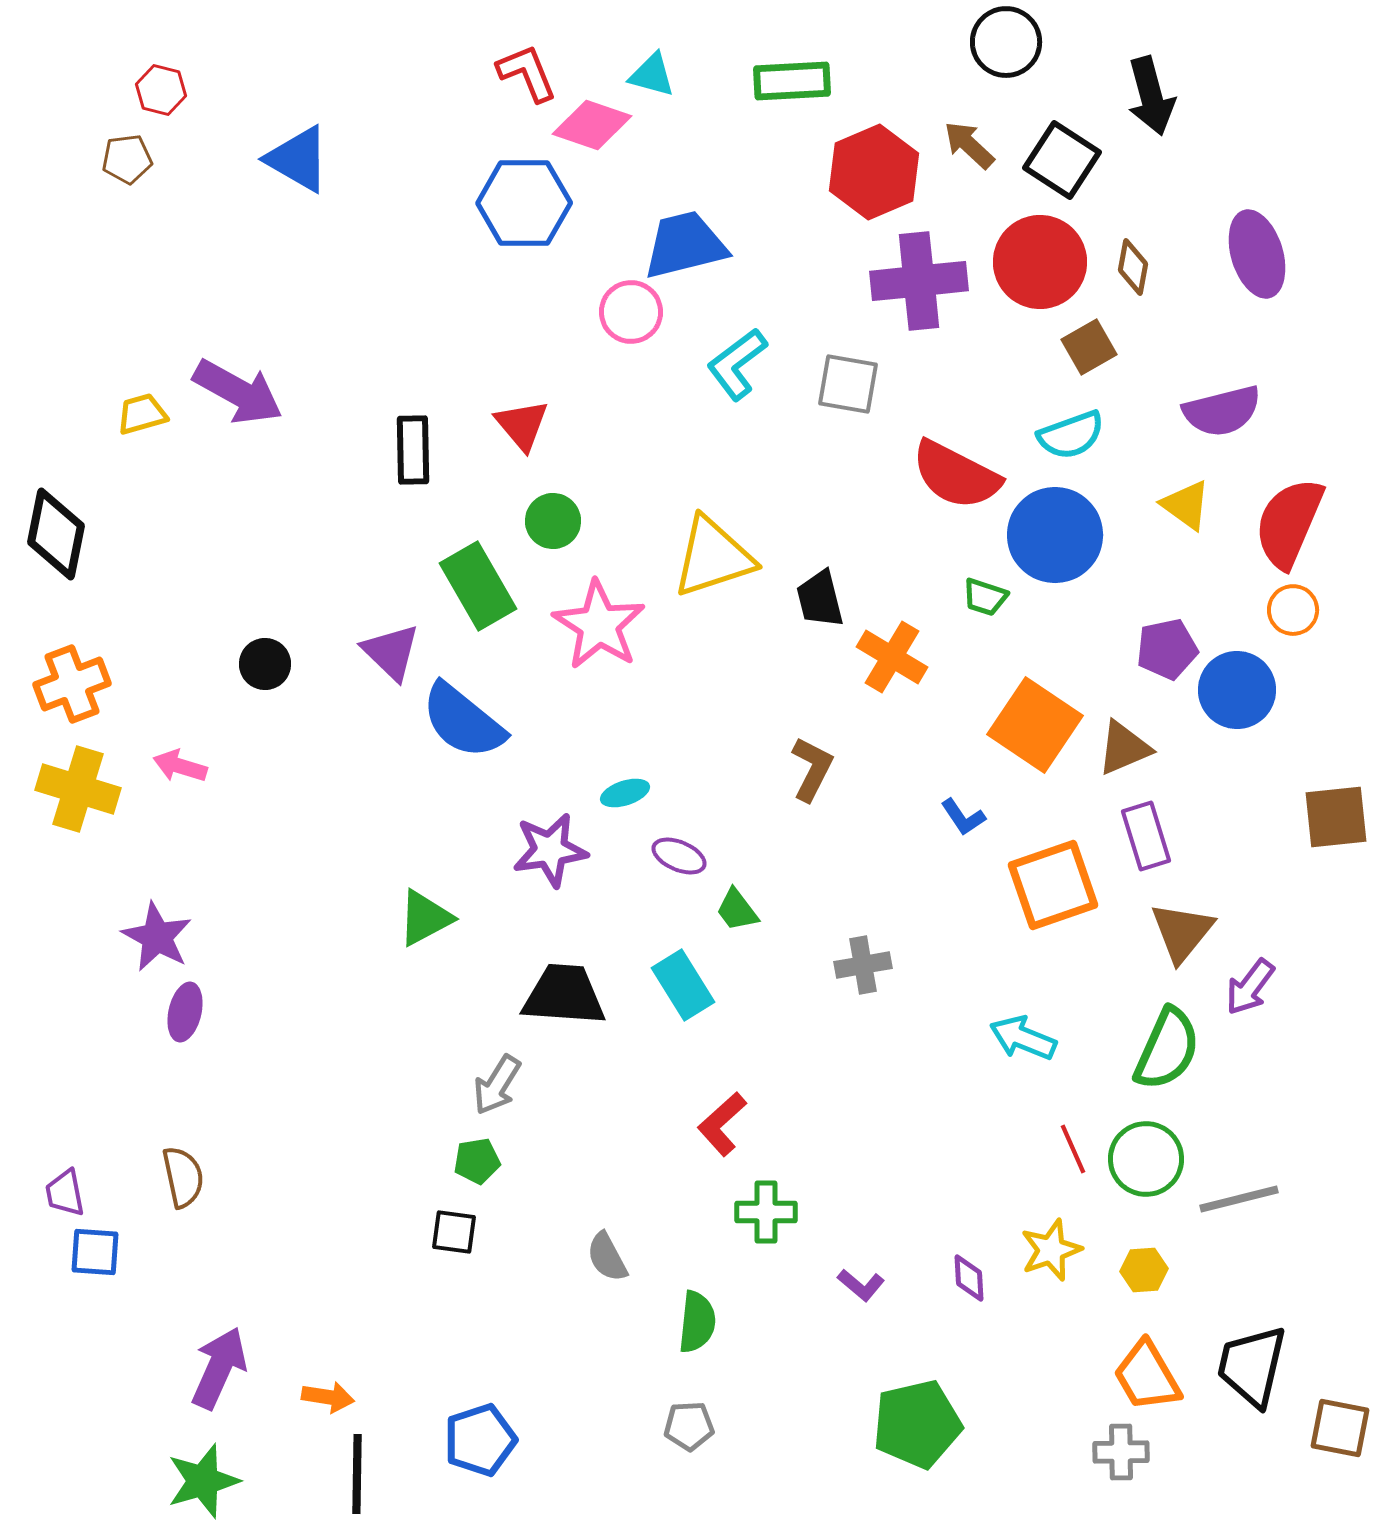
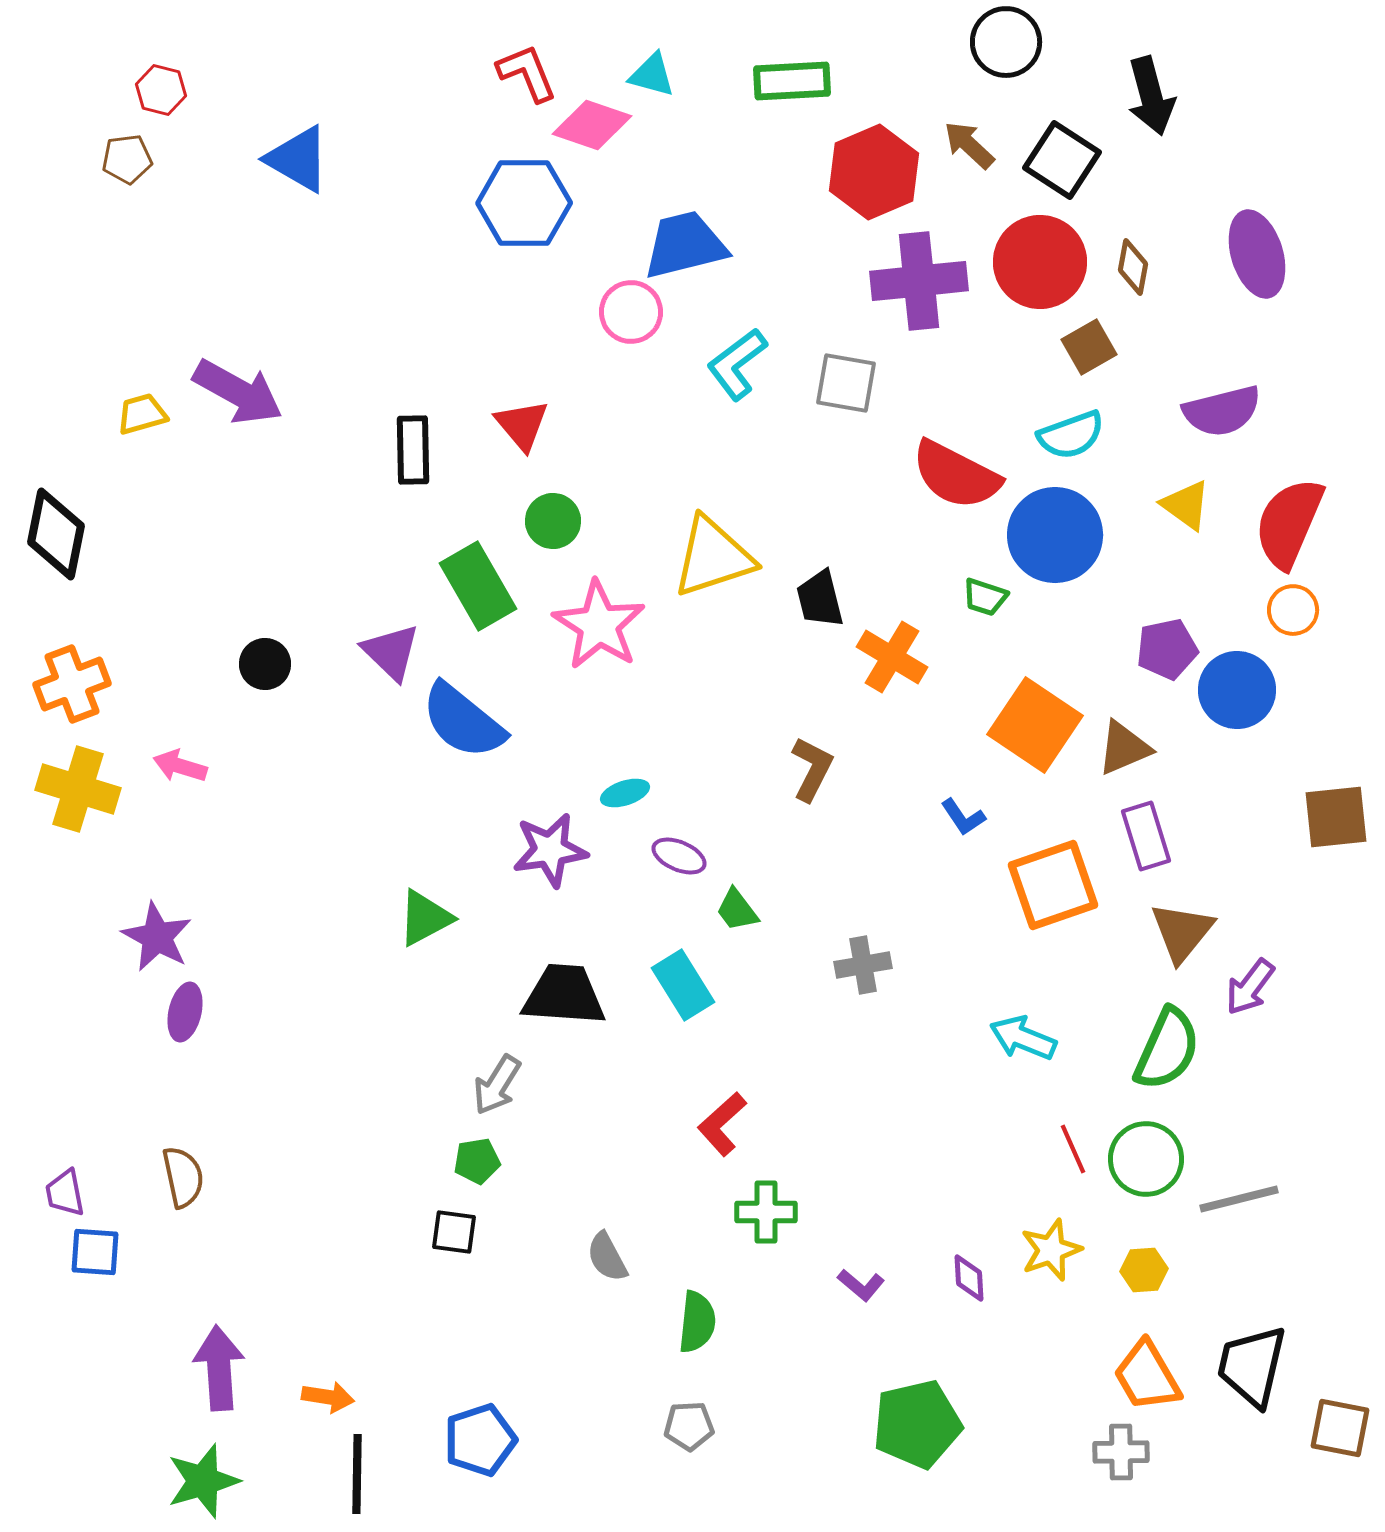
gray square at (848, 384): moved 2 px left, 1 px up
purple arrow at (219, 1368): rotated 28 degrees counterclockwise
